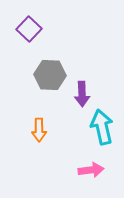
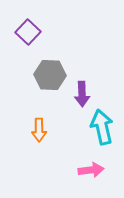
purple square: moved 1 px left, 3 px down
